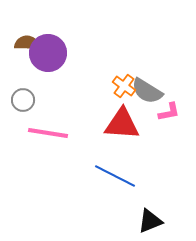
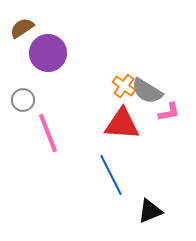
brown semicircle: moved 5 px left, 15 px up; rotated 35 degrees counterclockwise
pink line: rotated 60 degrees clockwise
blue line: moved 4 px left, 1 px up; rotated 36 degrees clockwise
black triangle: moved 10 px up
